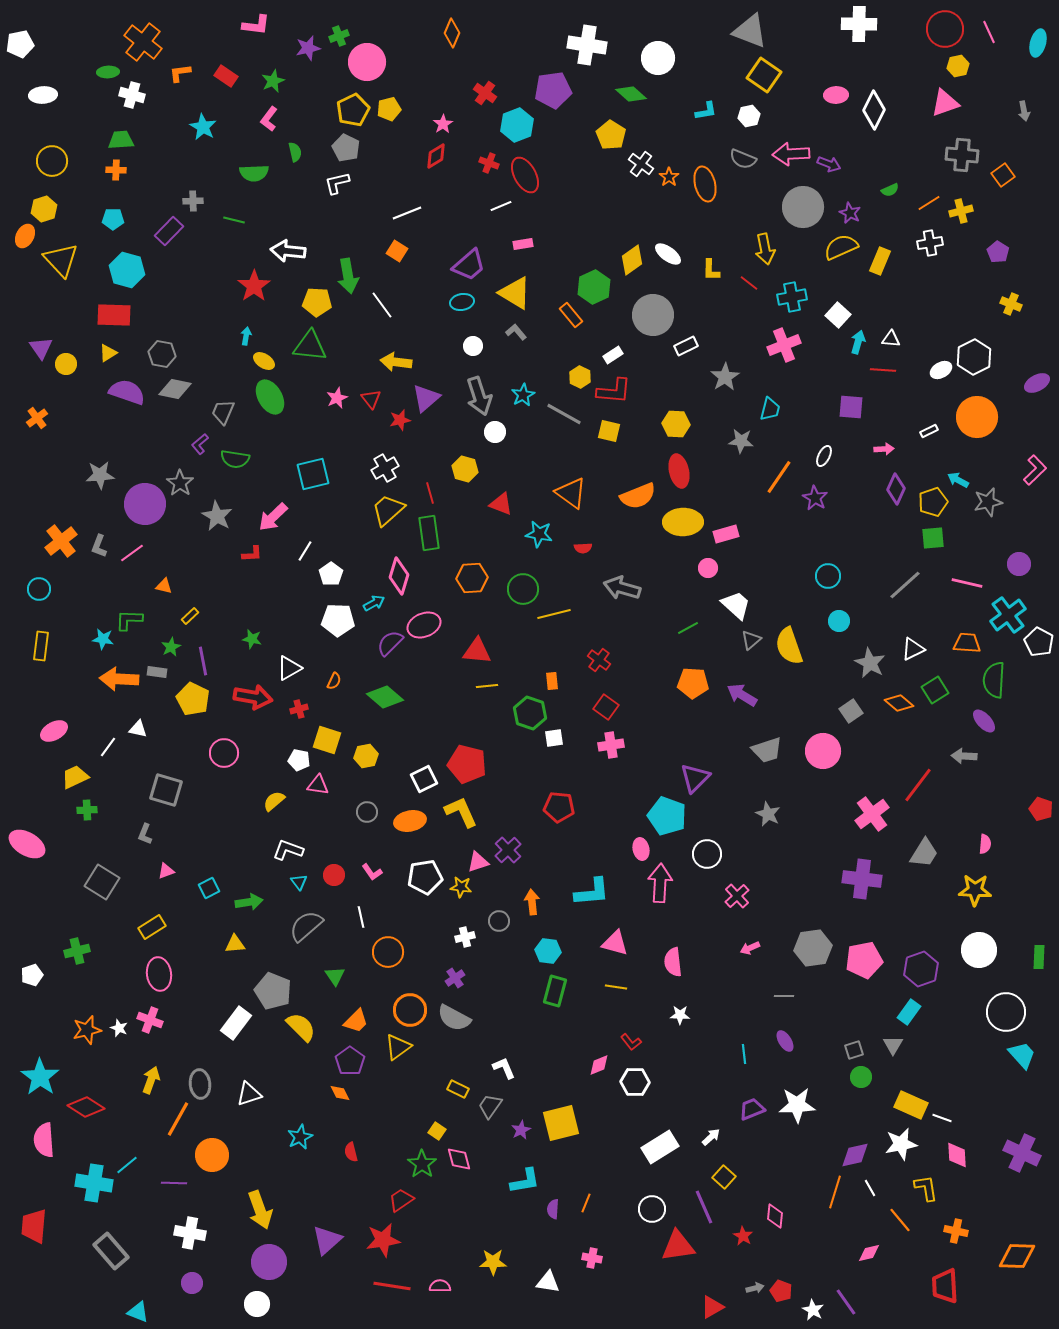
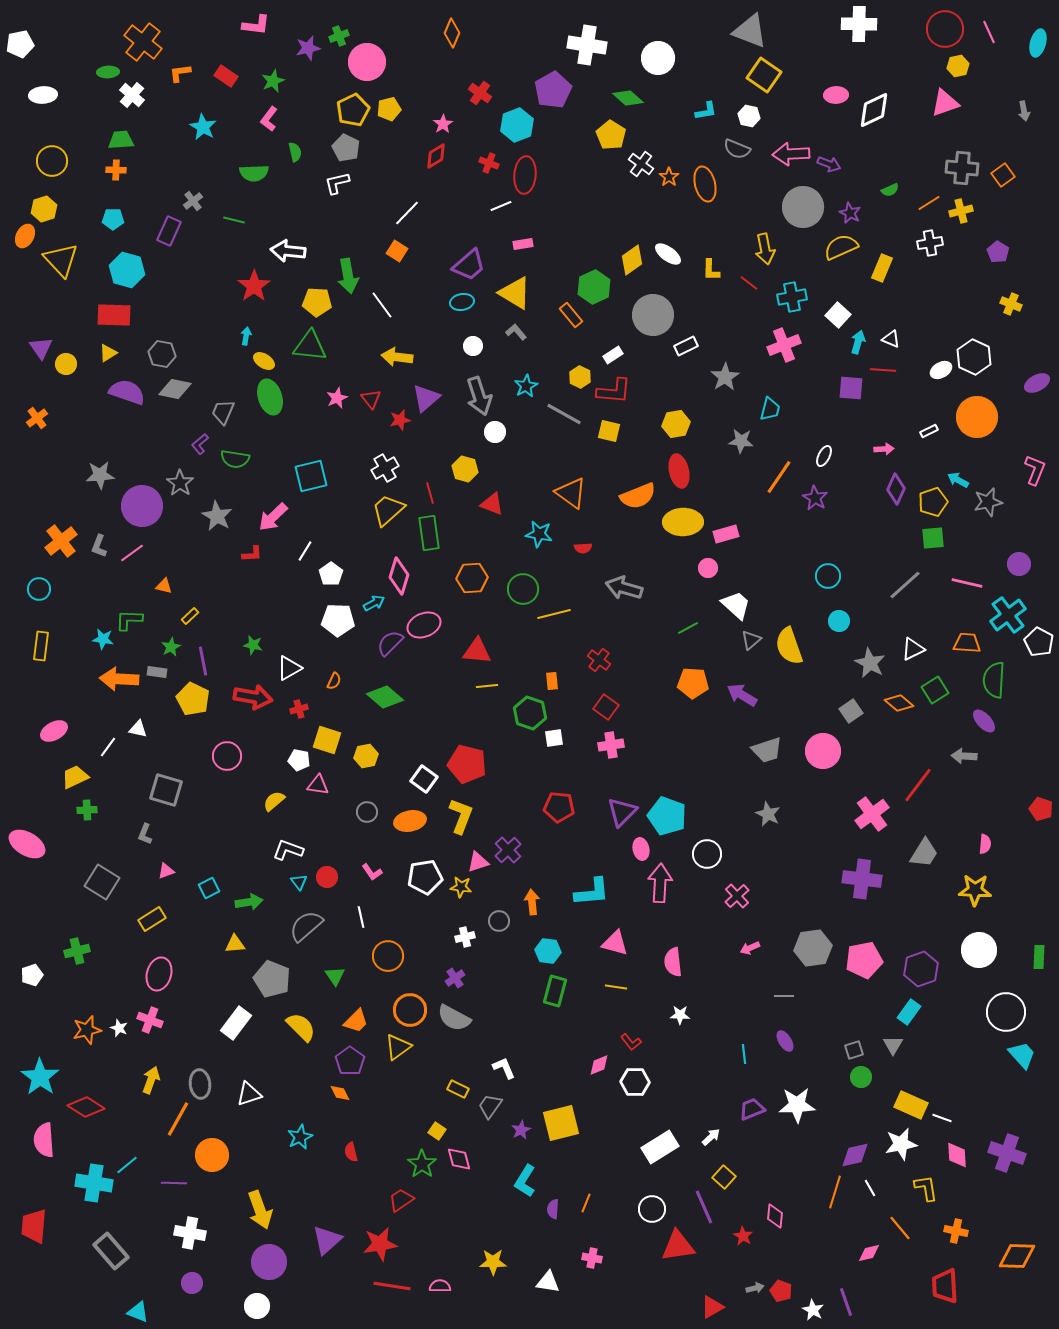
purple pentagon at (553, 90): rotated 21 degrees counterclockwise
red cross at (485, 93): moved 5 px left
green diamond at (631, 94): moved 3 px left, 4 px down
white cross at (132, 95): rotated 25 degrees clockwise
white diamond at (874, 110): rotated 39 degrees clockwise
white hexagon at (749, 116): rotated 25 degrees clockwise
gray cross at (962, 155): moved 13 px down
gray semicircle at (743, 159): moved 6 px left, 10 px up
red ellipse at (525, 175): rotated 33 degrees clockwise
gray cross at (193, 201): rotated 36 degrees counterclockwise
white line at (407, 213): rotated 24 degrees counterclockwise
purple rectangle at (169, 231): rotated 20 degrees counterclockwise
yellow rectangle at (880, 261): moved 2 px right, 7 px down
white triangle at (891, 339): rotated 18 degrees clockwise
white hexagon at (974, 357): rotated 8 degrees counterclockwise
yellow arrow at (396, 362): moved 1 px right, 5 px up
cyan star at (523, 395): moved 3 px right, 9 px up
green ellipse at (270, 397): rotated 12 degrees clockwise
purple square at (851, 407): moved 19 px up
yellow hexagon at (676, 424): rotated 12 degrees counterclockwise
pink L-shape at (1035, 470): rotated 24 degrees counterclockwise
cyan square at (313, 474): moved 2 px left, 2 px down
purple circle at (145, 504): moved 3 px left, 2 px down
red triangle at (501, 504): moved 9 px left
gray arrow at (622, 588): moved 2 px right
green star at (252, 639): moved 1 px right, 6 px down
pink circle at (224, 753): moved 3 px right, 3 px down
purple triangle at (695, 778): moved 73 px left, 34 px down
white square at (424, 779): rotated 28 degrees counterclockwise
yellow L-shape at (461, 812): moved 4 px down; rotated 45 degrees clockwise
red circle at (334, 875): moved 7 px left, 2 px down
yellow rectangle at (152, 927): moved 8 px up
orange circle at (388, 952): moved 4 px down
pink ellipse at (159, 974): rotated 24 degrees clockwise
gray pentagon at (273, 991): moved 1 px left, 12 px up
purple cross at (1022, 1153): moved 15 px left; rotated 6 degrees counterclockwise
cyan L-shape at (525, 1181): rotated 132 degrees clockwise
orange line at (900, 1220): moved 8 px down
red star at (383, 1240): moved 3 px left, 4 px down
purple line at (846, 1302): rotated 16 degrees clockwise
white circle at (257, 1304): moved 2 px down
